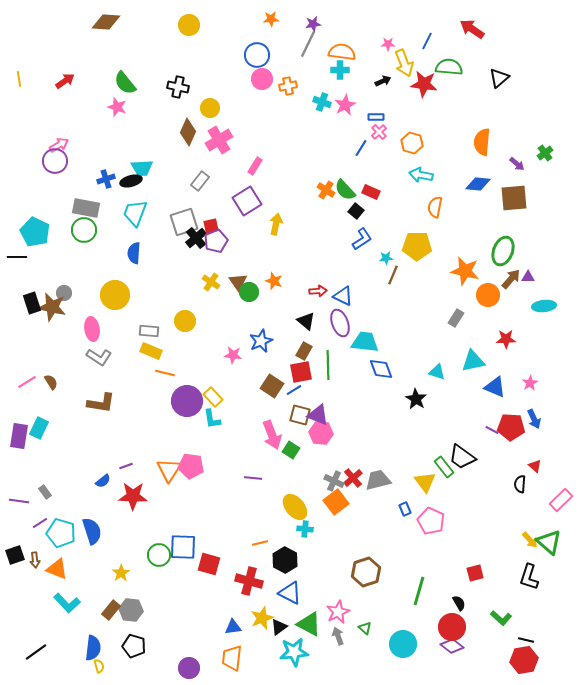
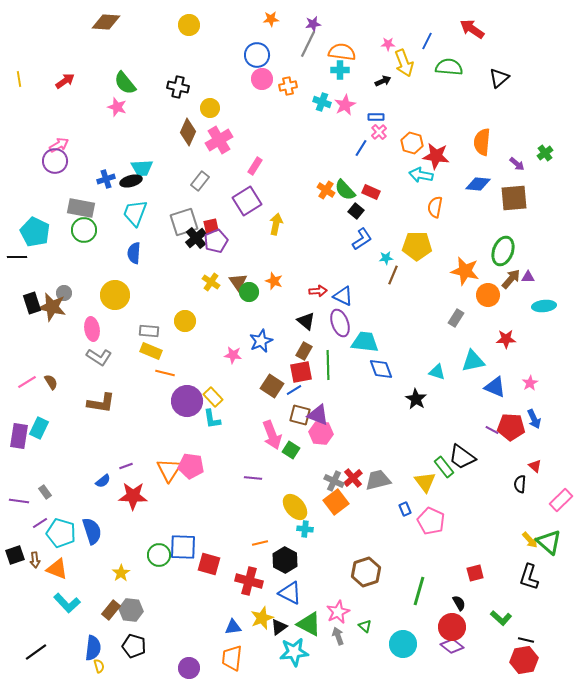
red star at (424, 84): moved 12 px right, 72 px down
gray rectangle at (86, 208): moved 5 px left
green triangle at (365, 628): moved 2 px up
